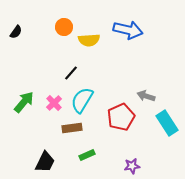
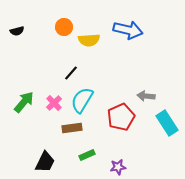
black semicircle: moved 1 px right, 1 px up; rotated 40 degrees clockwise
gray arrow: rotated 12 degrees counterclockwise
purple star: moved 14 px left, 1 px down
